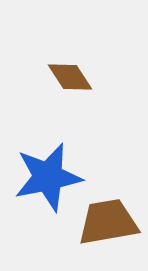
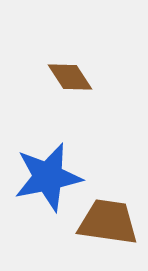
brown trapezoid: rotated 18 degrees clockwise
